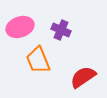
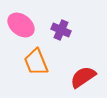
pink ellipse: moved 1 px right, 2 px up; rotated 56 degrees clockwise
orange trapezoid: moved 2 px left, 2 px down
